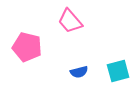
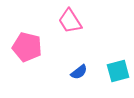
pink trapezoid: rotated 8 degrees clockwise
blue semicircle: rotated 24 degrees counterclockwise
